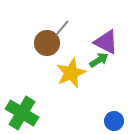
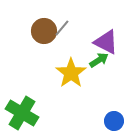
brown circle: moved 3 px left, 12 px up
yellow star: rotated 12 degrees counterclockwise
